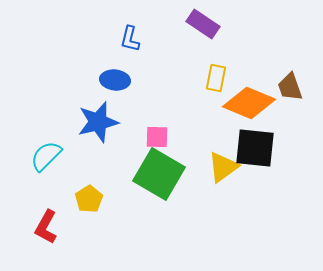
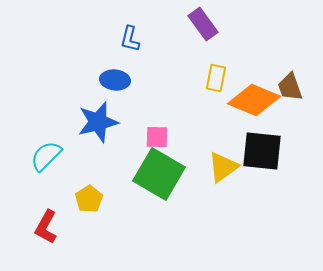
purple rectangle: rotated 20 degrees clockwise
orange diamond: moved 5 px right, 3 px up
black square: moved 7 px right, 3 px down
